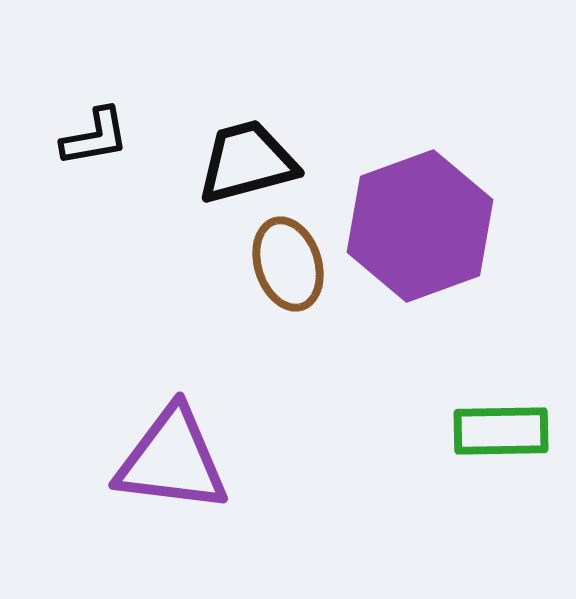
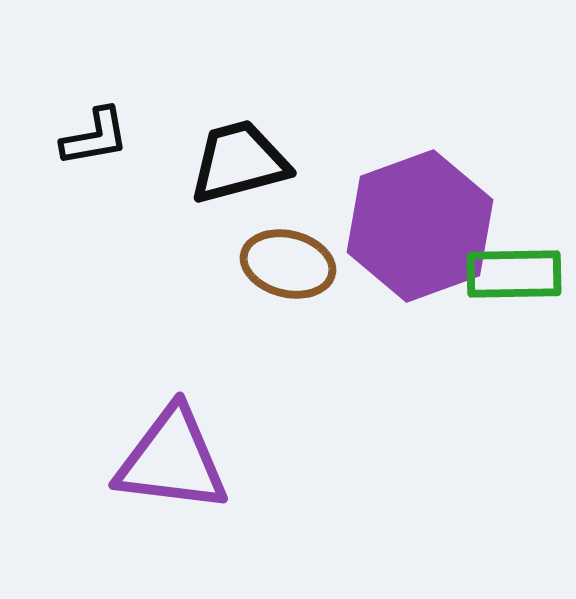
black trapezoid: moved 8 px left
brown ellipse: rotated 58 degrees counterclockwise
green rectangle: moved 13 px right, 157 px up
